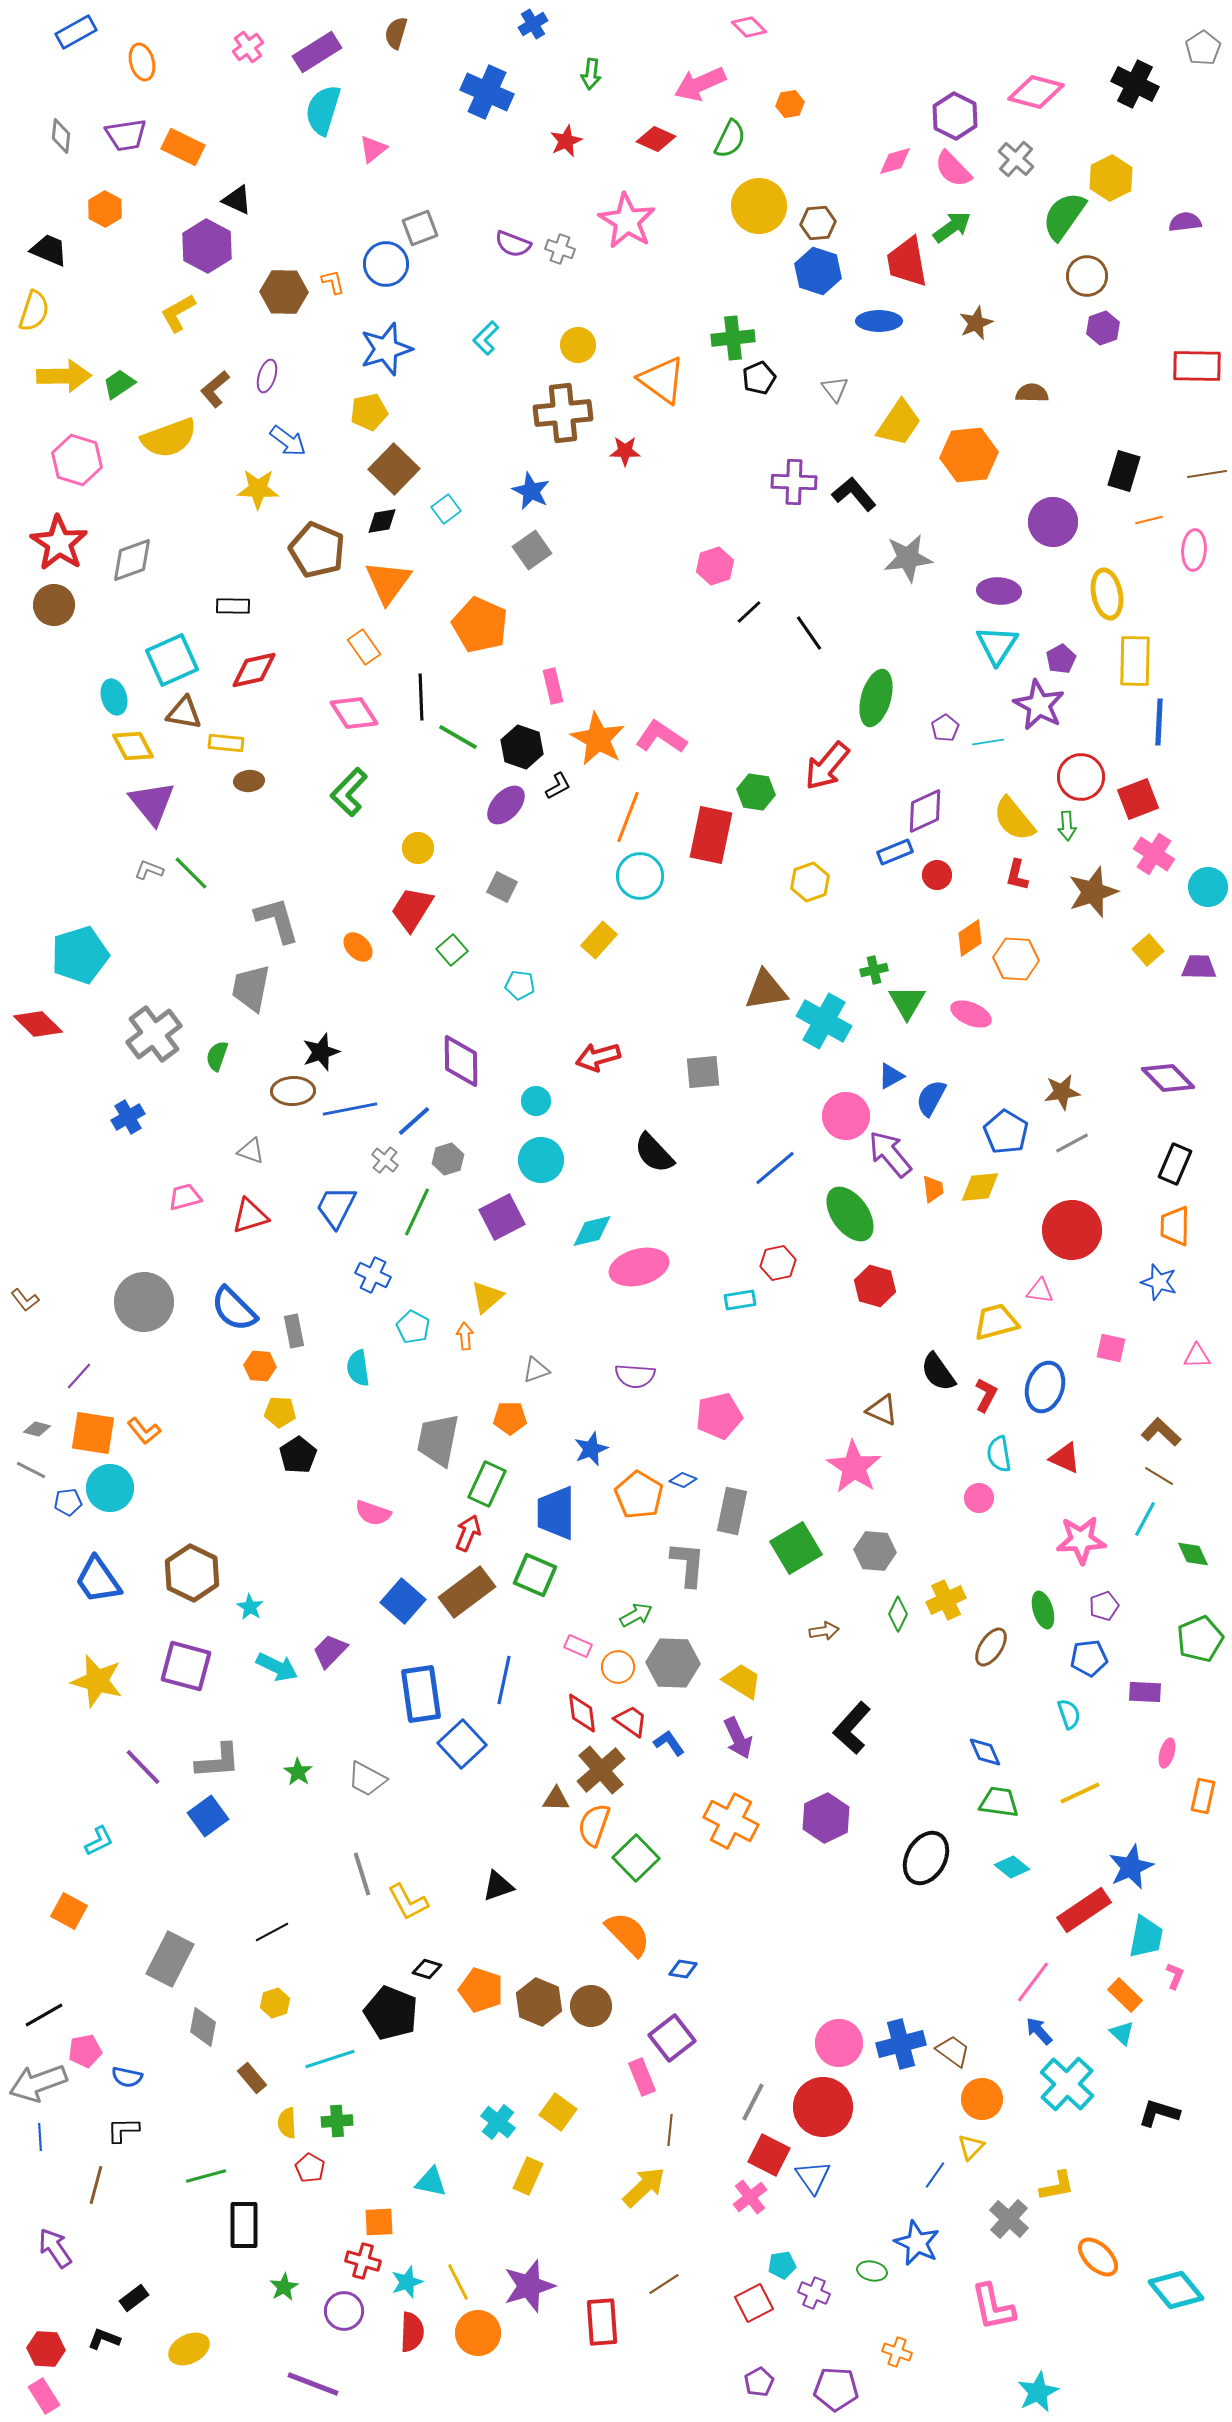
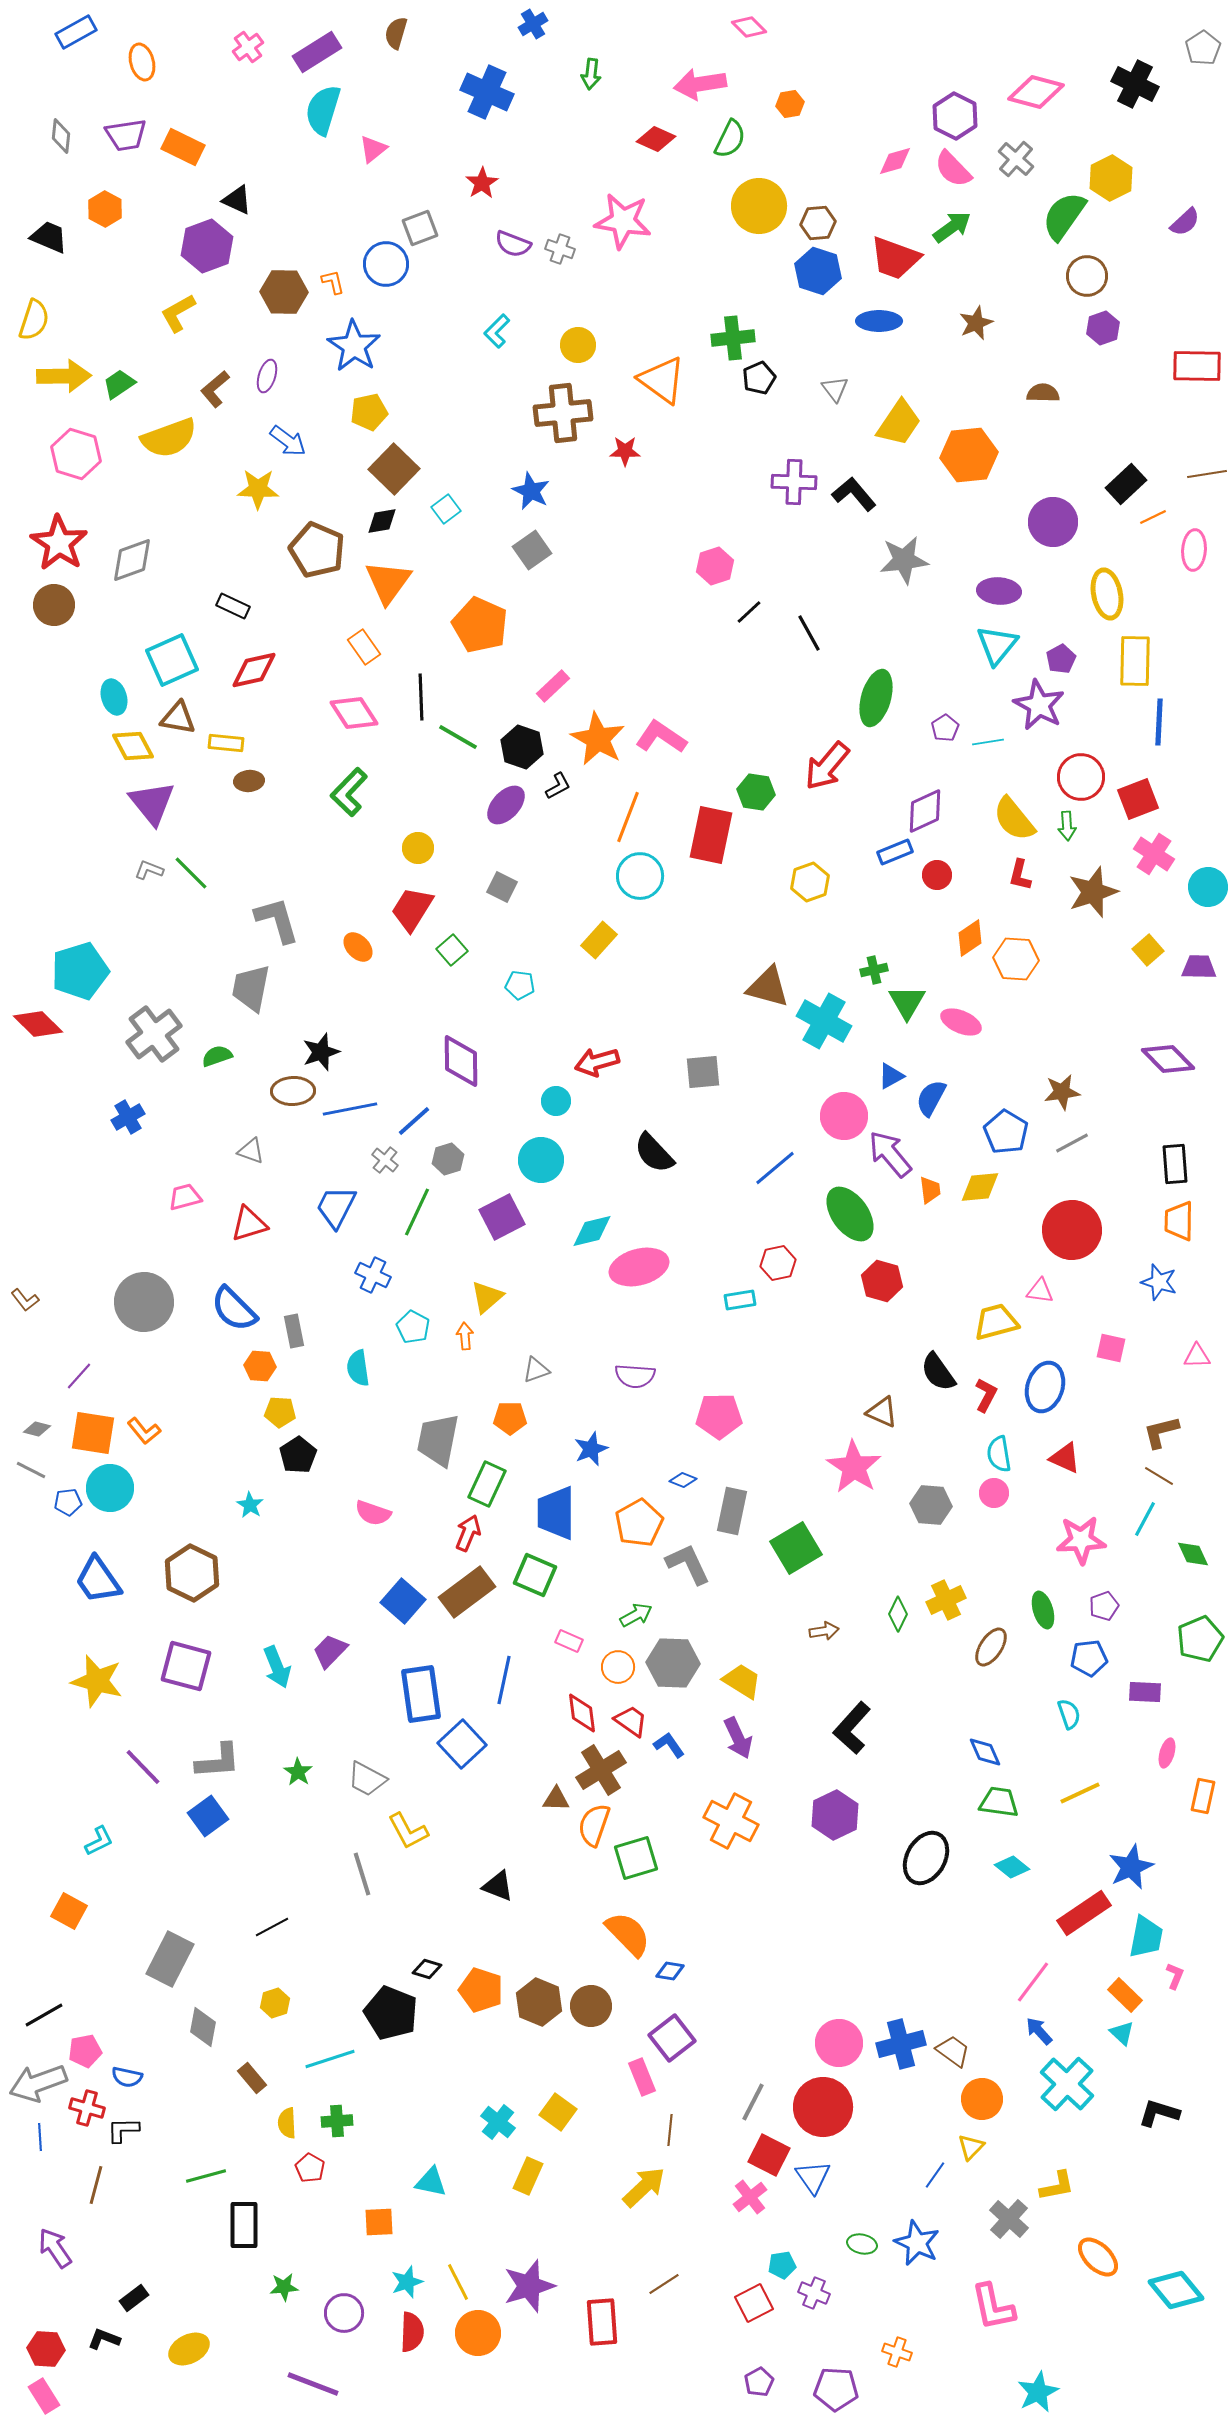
pink arrow at (700, 84): rotated 15 degrees clockwise
red star at (566, 141): moved 84 px left, 42 px down; rotated 8 degrees counterclockwise
pink star at (627, 221): moved 4 px left; rotated 22 degrees counterclockwise
purple semicircle at (1185, 222): rotated 144 degrees clockwise
purple hexagon at (207, 246): rotated 12 degrees clockwise
black trapezoid at (49, 250): moved 13 px up
red trapezoid at (907, 262): moved 12 px left, 4 px up; rotated 60 degrees counterclockwise
yellow semicircle at (34, 311): moved 9 px down
cyan L-shape at (486, 338): moved 11 px right, 7 px up
blue star at (386, 349): moved 32 px left, 3 px up; rotated 22 degrees counterclockwise
brown semicircle at (1032, 393): moved 11 px right
pink hexagon at (77, 460): moved 1 px left, 6 px up
black rectangle at (1124, 471): moved 2 px right, 13 px down; rotated 30 degrees clockwise
orange line at (1149, 520): moved 4 px right, 3 px up; rotated 12 degrees counterclockwise
gray star at (908, 558): moved 4 px left, 2 px down
black rectangle at (233, 606): rotated 24 degrees clockwise
black line at (809, 633): rotated 6 degrees clockwise
cyan triangle at (997, 645): rotated 6 degrees clockwise
pink rectangle at (553, 686): rotated 60 degrees clockwise
brown triangle at (184, 713): moved 6 px left, 5 px down
red L-shape at (1017, 875): moved 3 px right
cyan pentagon at (80, 955): moved 16 px down
brown triangle at (766, 990): moved 2 px right, 3 px up; rotated 24 degrees clockwise
pink ellipse at (971, 1014): moved 10 px left, 8 px down
green semicircle at (217, 1056): rotated 52 degrees clockwise
red arrow at (598, 1057): moved 1 px left, 5 px down
purple diamond at (1168, 1078): moved 19 px up
cyan circle at (536, 1101): moved 20 px right
pink circle at (846, 1116): moved 2 px left
black rectangle at (1175, 1164): rotated 27 degrees counterclockwise
orange trapezoid at (933, 1189): moved 3 px left, 1 px down
red triangle at (250, 1216): moved 1 px left, 8 px down
orange trapezoid at (1175, 1226): moved 4 px right, 5 px up
red hexagon at (875, 1286): moved 7 px right, 5 px up
brown triangle at (882, 1410): moved 2 px down
pink pentagon at (719, 1416): rotated 12 degrees clockwise
brown L-shape at (1161, 1432): rotated 57 degrees counterclockwise
orange pentagon at (639, 1495): moved 28 px down; rotated 12 degrees clockwise
pink circle at (979, 1498): moved 15 px right, 5 px up
gray hexagon at (875, 1551): moved 56 px right, 46 px up
gray L-shape at (688, 1564): rotated 30 degrees counterclockwise
cyan star at (250, 1607): moved 102 px up
pink rectangle at (578, 1646): moved 9 px left, 5 px up
cyan arrow at (277, 1667): rotated 42 degrees clockwise
blue L-shape at (669, 1743): moved 2 px down
brown cross at (601, 1770): rotated 9 degrees clockwise
purple hexagon at (826, 1818): moved 9 px right, 3 px up
green square at (636, 1858): rotated 27 degrees clockwise
black triangle at (498, 1886): rotated 40 degrees clockwise
yellow L-shape at (408, 1902): moved 71 px up
red rectangle at (1084, 1910): moved 3 px down
black line at (272, 1932): moved 5 px up
blue diamond at (683, 1969): moved 13 px left, 2 px down
red cross at (363, 2261): moved 276 px left, 153 px up
green ellipse at (872, 2271): moved 10 px left, 27 px up
green star at (284, 2287): rotated 24 degrees clockwise
purple circle at (344, 2311): moved 2 px down
